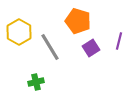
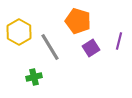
green cross: moved 2 px left, 5 px up
